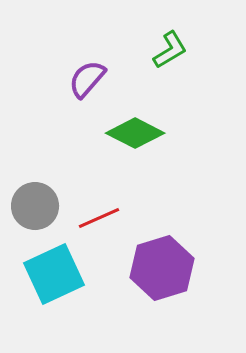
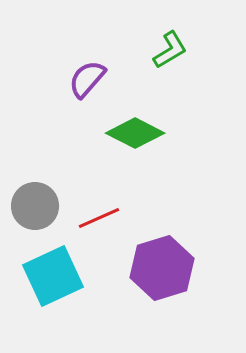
cyan square: moved 1 px left, 2 px down
